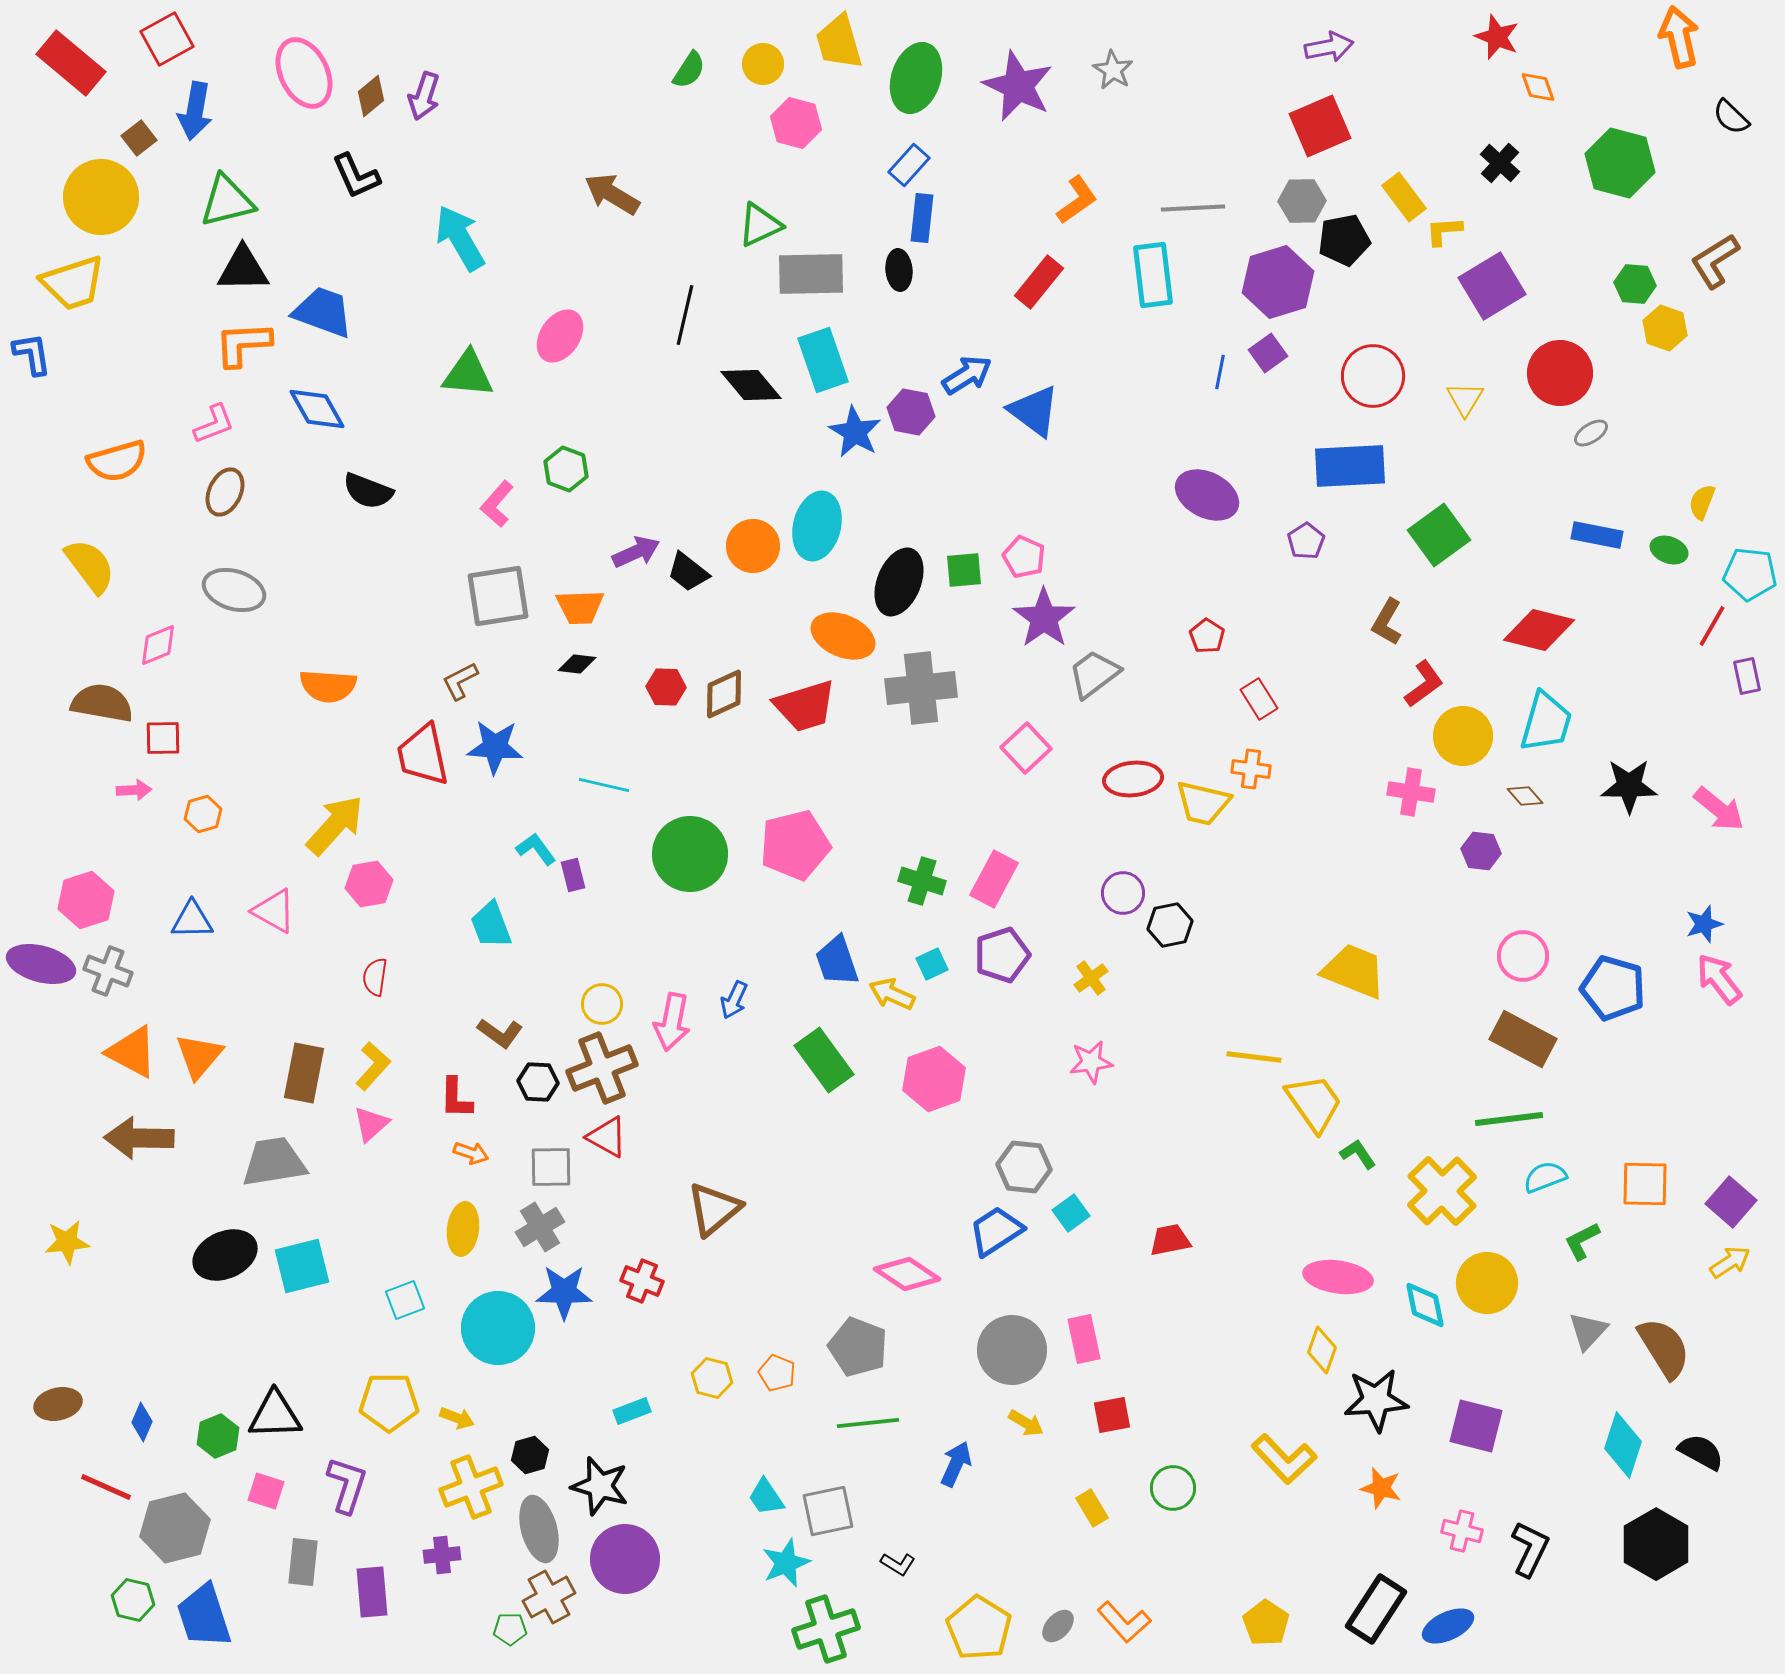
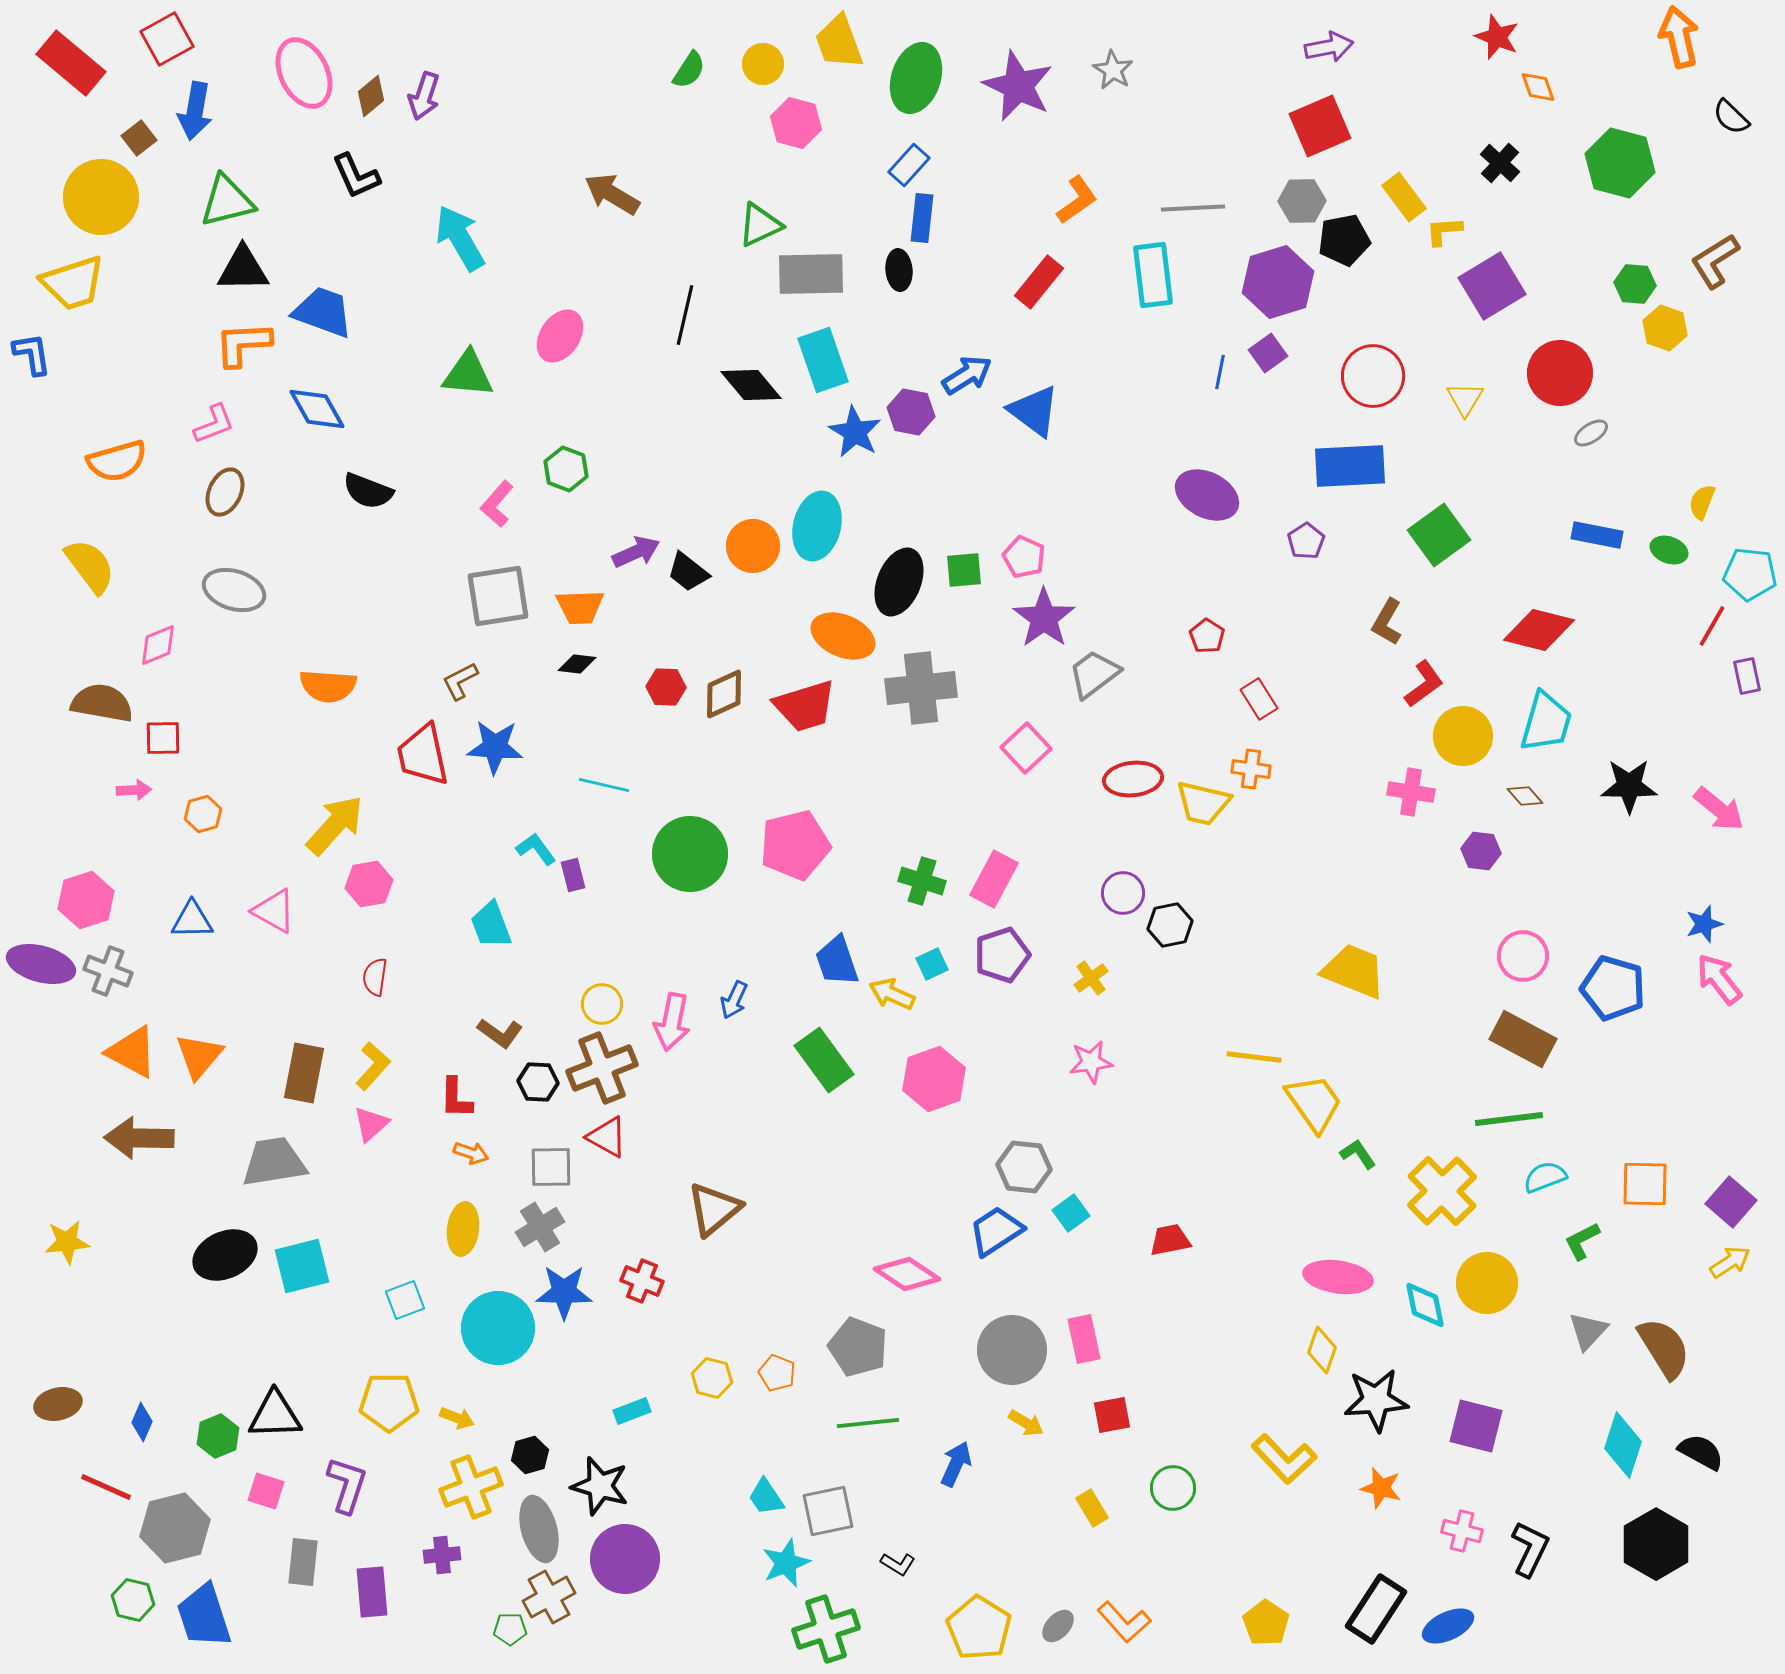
yellow trapezoid at (839, 42): rotated 4 degrees counterclockwise
